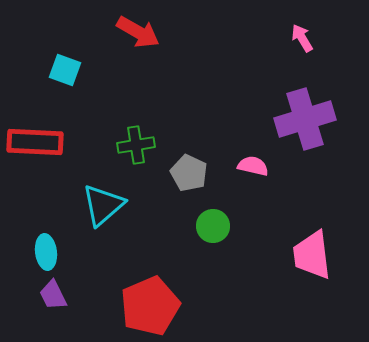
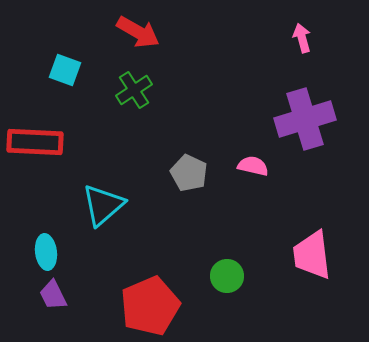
pink arrow: rotated 16 degrees clockwise
green cross: moved 2 px left, 55 px up; rotated 24 degrees counterclockwise
green circle: moved 14 px right, 50 px down
